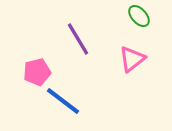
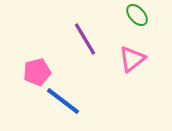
green ellipse: moved 2 px left, 1 px up
purple line: moved 7 px right
